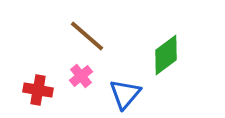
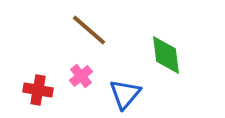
brown line: moved 2 px right, 6 px up
green diamond: rotated 60 degrees counterclockwise
